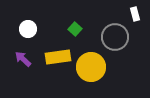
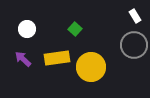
white rectangle: moved 2 px down; rotated 16 degrees counterclockwise
white circle: moved 1 px left
gray circle: moved 19 px right, 8 px down
yellow rectangle: moved 1 px left, 1 px down
